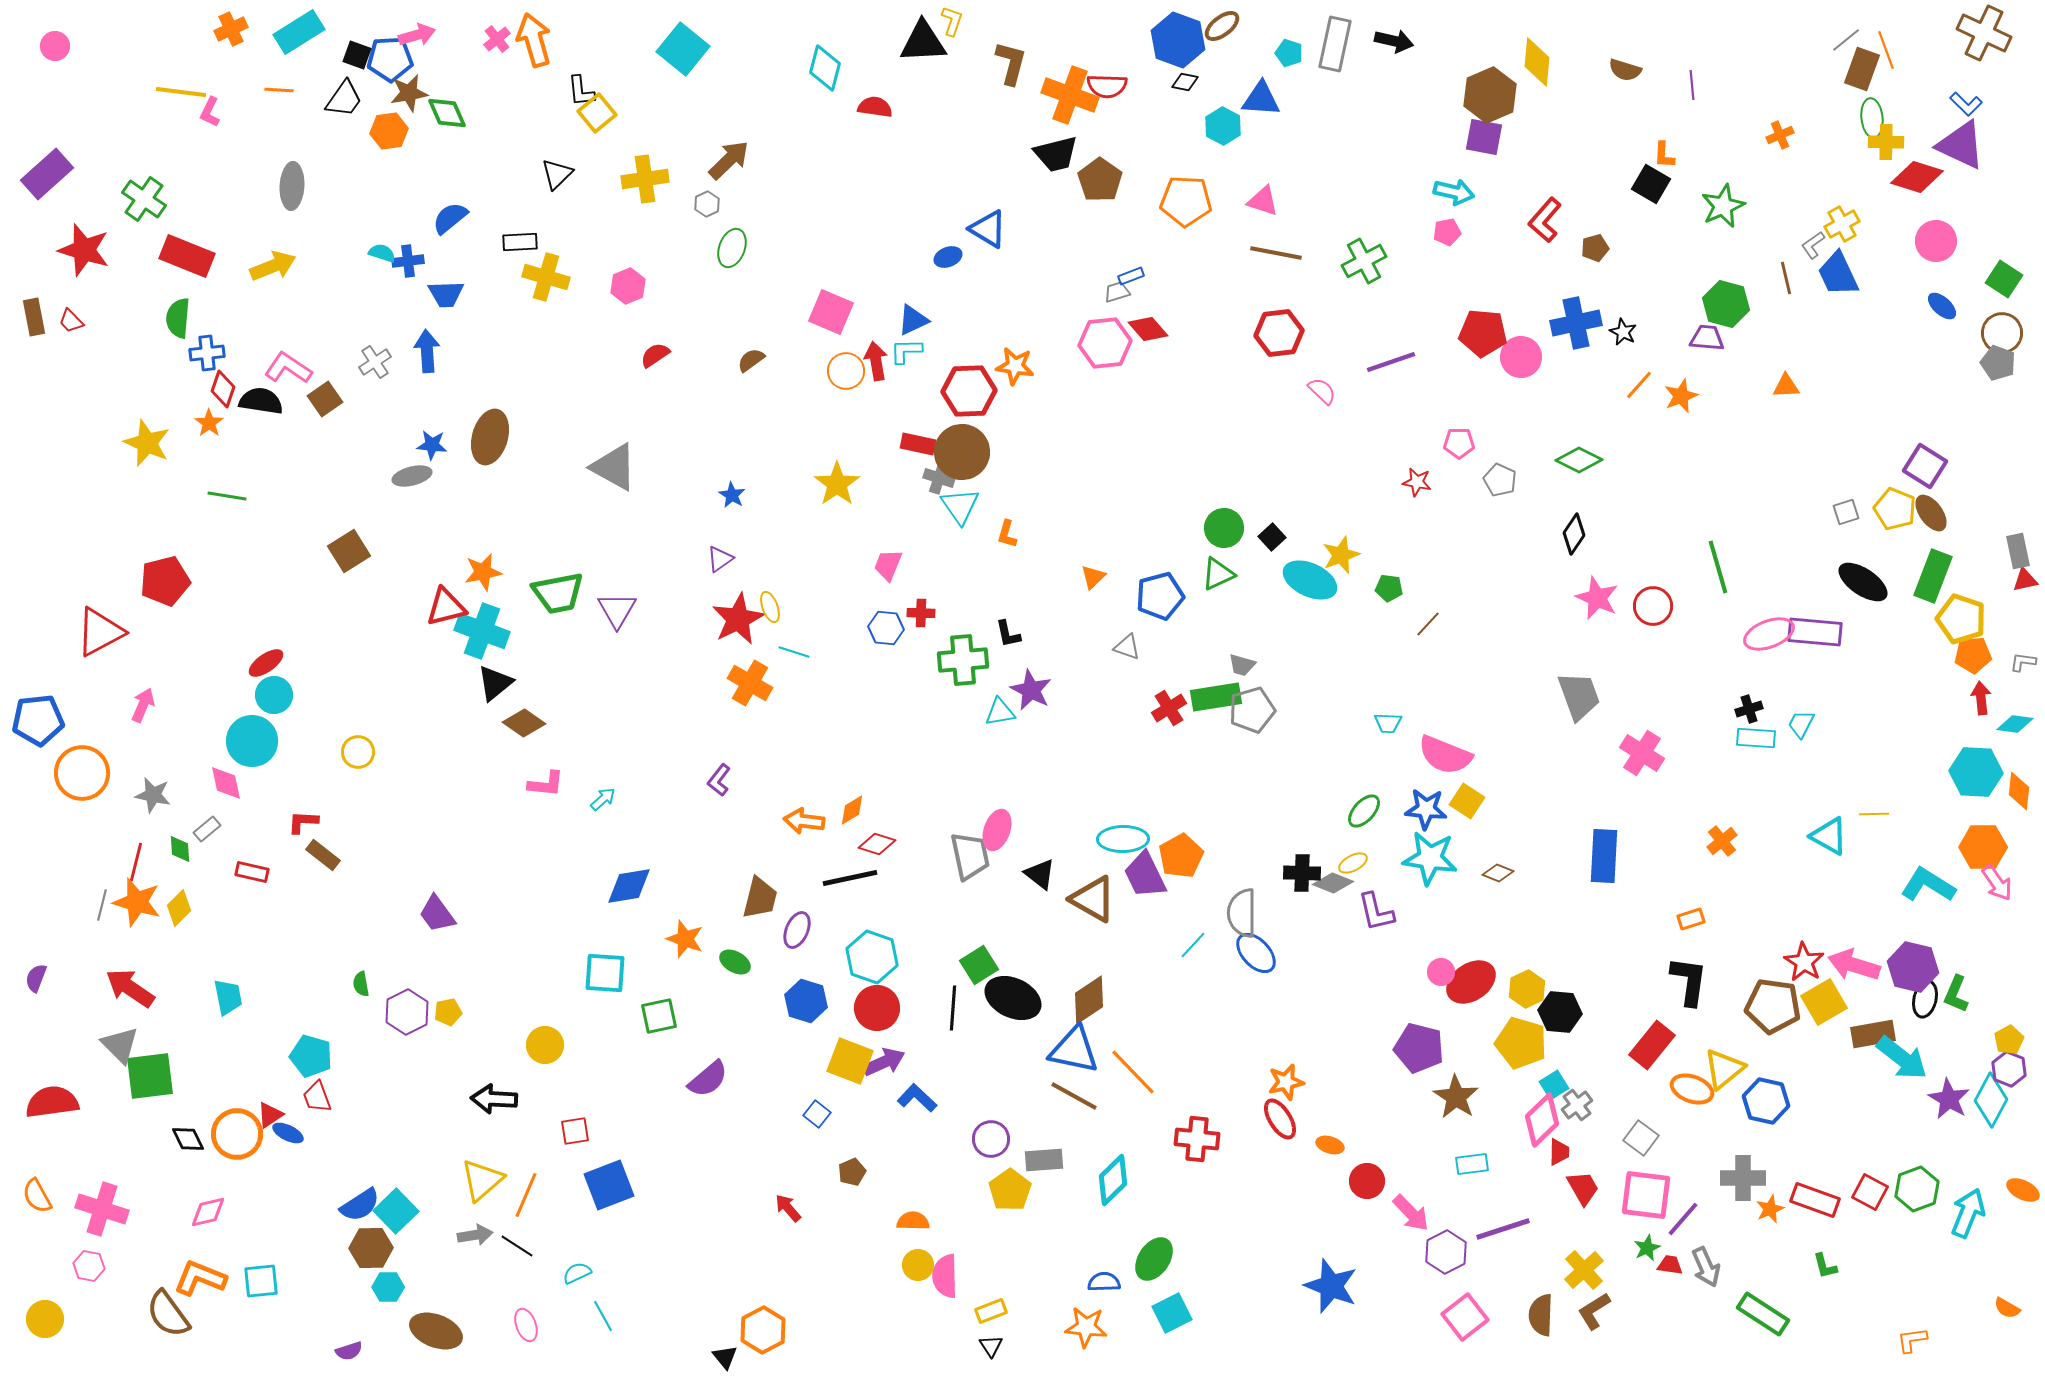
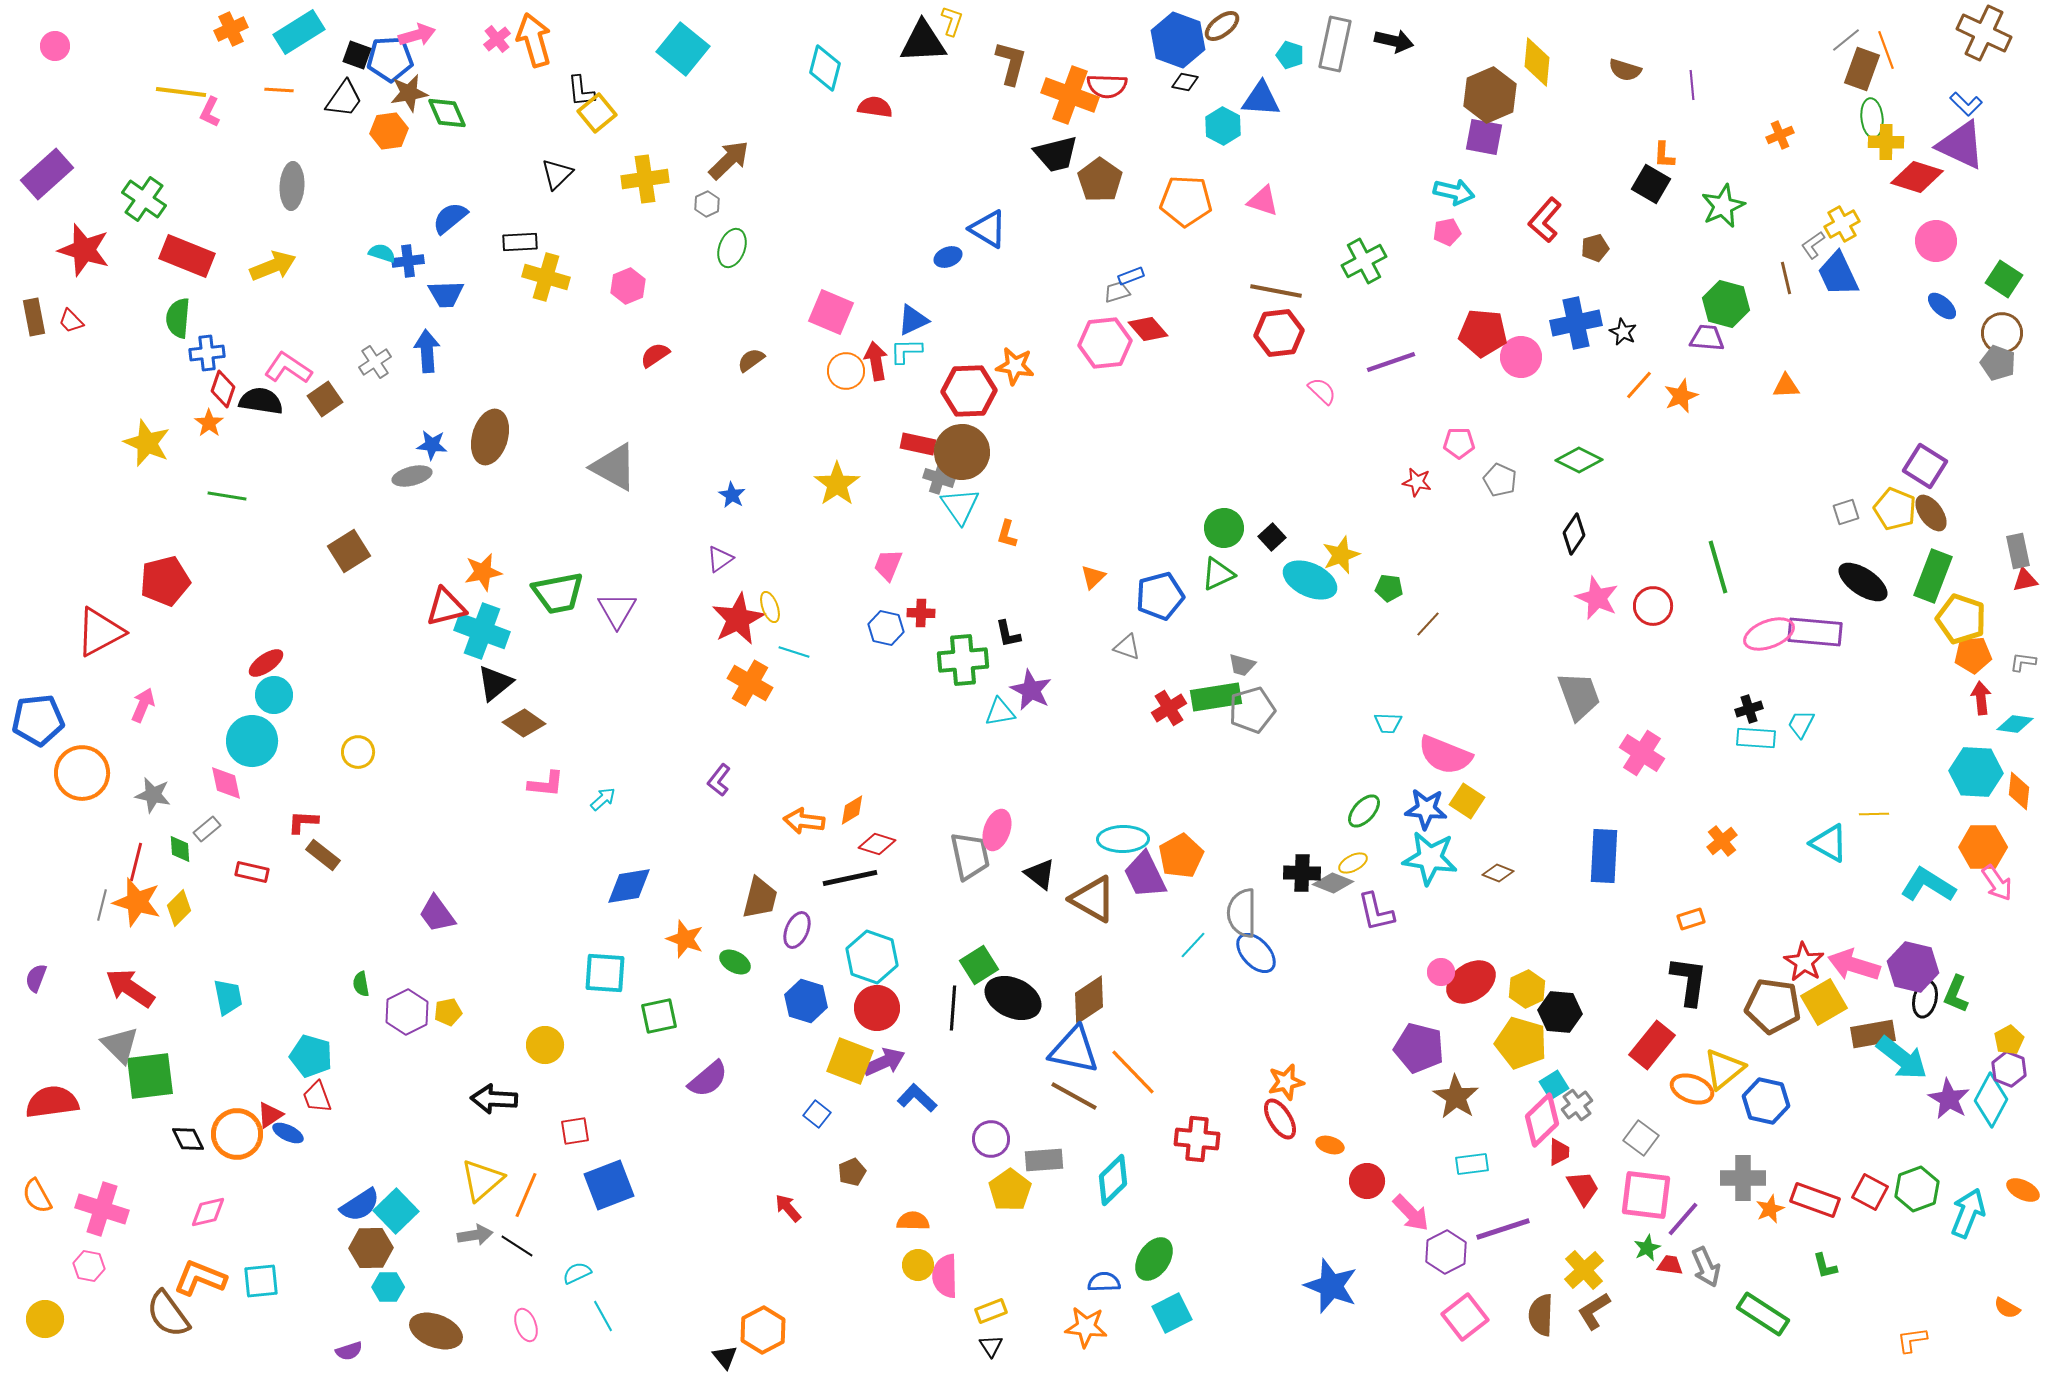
cyan pentagon at (1289, 53): moved 1 px right, 2 px down
brown line at (1276, 253): moved 38 px down
blue hexagon at (886, 628): rotated 8 degrees clockwise
cyan triangle at (1829, 836): moved 7 px down
